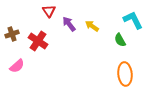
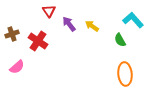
cyan L-shape: rotated 15 degrees counterclockwise
pink semicircle: moved 1 px down
